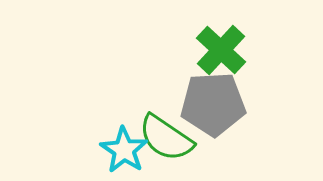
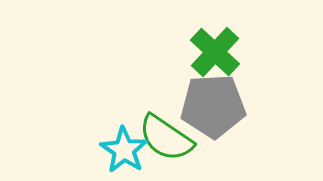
green cross: moved 6 px left, 2 px down
gray pentagon: moved 2 px down
